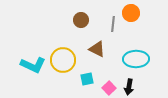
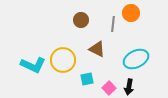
cyan ellipse: rotated 25 degrees counterclockwise
